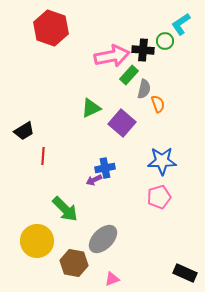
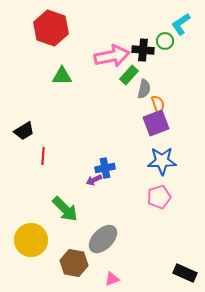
green triangle: moved 29 px left, 32 px up; rotated 25 degrees clockwise
purple square: moved 34 px right; rotated 28 degrees clockwise
yellow circle: moved 6 px left, 1 px up
